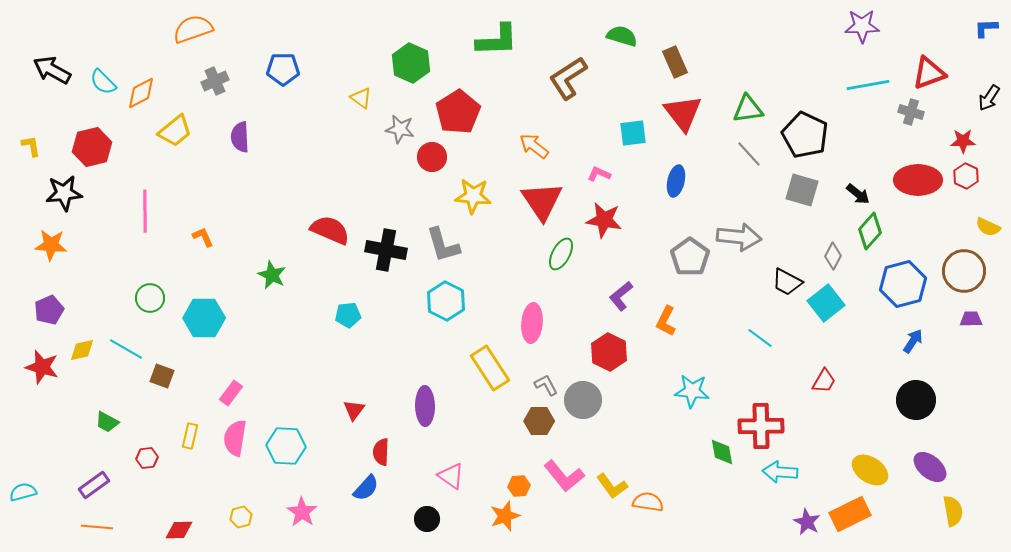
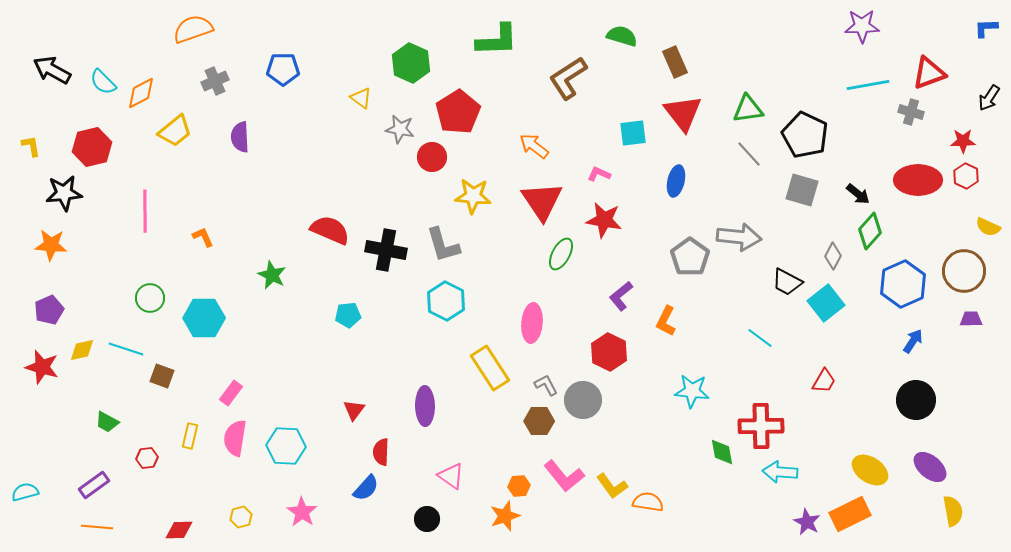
blue hexagon at (903, 284): rotated 9 degrees counterclockwise
cyan line at (126, 349): rotated 12 degrees counterclockwise
cyan semicircle at (23, 492): moved 2 px right
